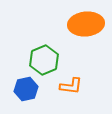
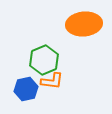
orange ellipse: moved 2 px left
orange L-shape: moved 19 px left, 5 px up
